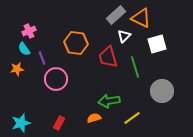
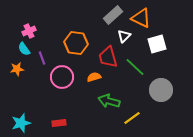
gray rectangle: moved 3 px left
green line: rotated 30 degrees counterclockwise
pink circle: moved 6 px right, 2 px up
gray circle: moved 1 px left, 1 px up
green arrow: rotated 25 degrees clockwise
orange semicircle: moved 41 px up
red rectangle: rotated 56 degrees clockwise
